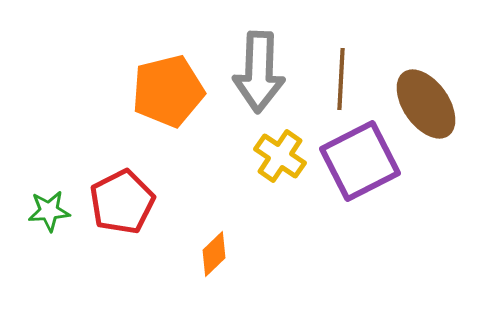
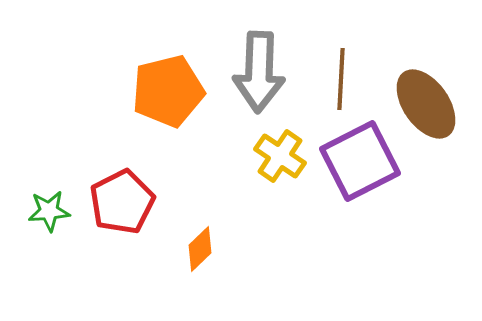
orange diamond: moved 14 px left, 5 px up
